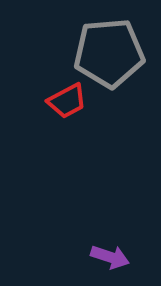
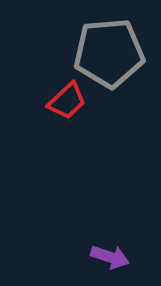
red trapezoid: rotated 15 degrees counterclockwise
